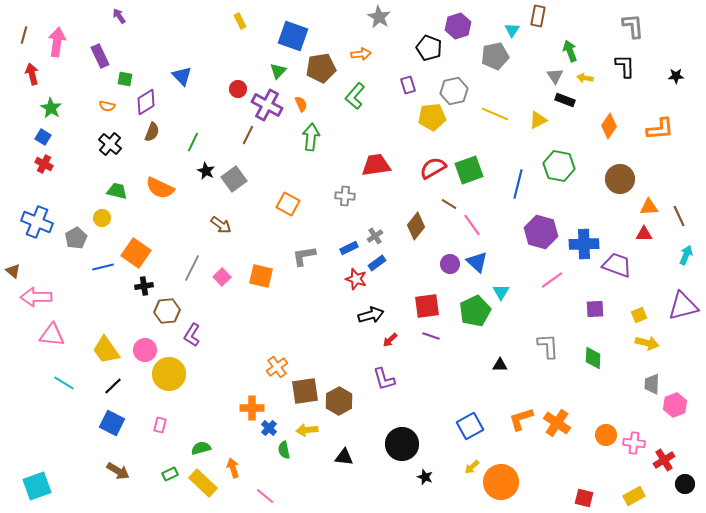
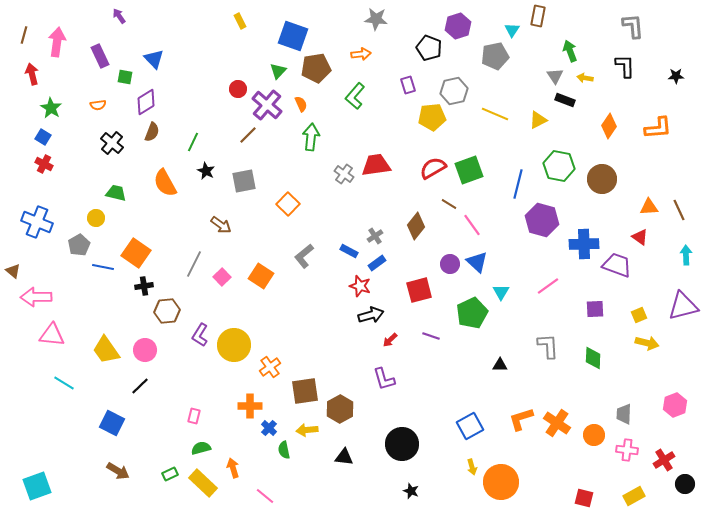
gray star at (379, 17): moved 3 px left, 2 px down; rotated 25 degrees counterclockwise
brown pentagon at (321, 68): moved 5 px left
blue triangle at (182, 76): moved 28 px left, 17 px up
green square at (125, 79): moved 2 px up
purple cross at (267, 105): rotated 12 degrees clockwise
orange semicircle at (107, 106): moved 9 px left, 1 px up; rotated 21 degrees counterclockwise
orange L-shape at (660, 129): moved 2 px left, 1 px up
brown line at (248, 135): rotated 18 degrees clockwise
black cross at (110, 144): moved 2 px right, 1 px up
gray square at (234, 179): moved 10 px right, 2 px down; rotated 25 degrees clockwise
brown circle at (620, 179): moved 18 px left
orange semicircle at (160, 188): moved 5 px right, 5 px up; rotated 36 degrees clockwise
green trapezoid at (117, 191): moved 1 px left, 2 px down
gray cross at (345, 196): moved 1 px left, 22 px up; rotated 30 degrees clockwise
orange square at (288, 204): rotated 15 degrees clockwise
brown line at (679, 216): moved 6 px up
yellow circle at (102, 218): moved 6 px left
purple hexagon at (541, 232): moved 1 px right, 12 px up
red triangle at (644, 234): moved 4 px left, 3 px down; rotated 36 degrees clockwise
gray pentagon at (76, 238): moved 3 px right, 7 px down
blue rectangle at (349, 248): moved 3 px down; rotated 54 degrees clockwise
cyan arrow at (686, 255): rotated 24 degrees counterclockwise
gray L-shape at (304, 256): rotated 30 degrees counterclockwise
blue line at (103, 267): rotated 25 degrees clockwise
gray line at (192, 268): moved 2 px right, 4 px up
orange square at (261, 276): rotated 20 degrees clockwise
red star at (356, 279): moved 4 px right, 7 px down
pink line at (552, 280): moved 4 px left, 6 px down
red square at (427, 306): moved 8 px left, 16 px up; rotated 8 degrees counterclockwise
green pentagon at (475, 311): moved 3 px left, 2 px down
purple L-shape at (192, 335): moved 8 px right
orange cross at (277, 367): moved 7 px left
yellow circle at (169, 374): moved 65 px right, 29 px up
gray trapezoid at (652, 384): moved 28 px left, 30 px down
black line at (113, 386): moved 27 px right
brown hexagon at (339, 401): moved 1 px right, 8 px down
orange cross at (252, 408): moved 2 px left, 2 px up
pink rectangle at (160, 425): moved 34 px right, 9 px up
orange circle at (606, 435): moved 12 px left
pink cross at (634, 443): moved 7 px left, 7 px down
yellow arrow at (472, 467): rotated 63 degrees counterclockwise
black star at (425, 477): moved 14 px left, 14 px down
